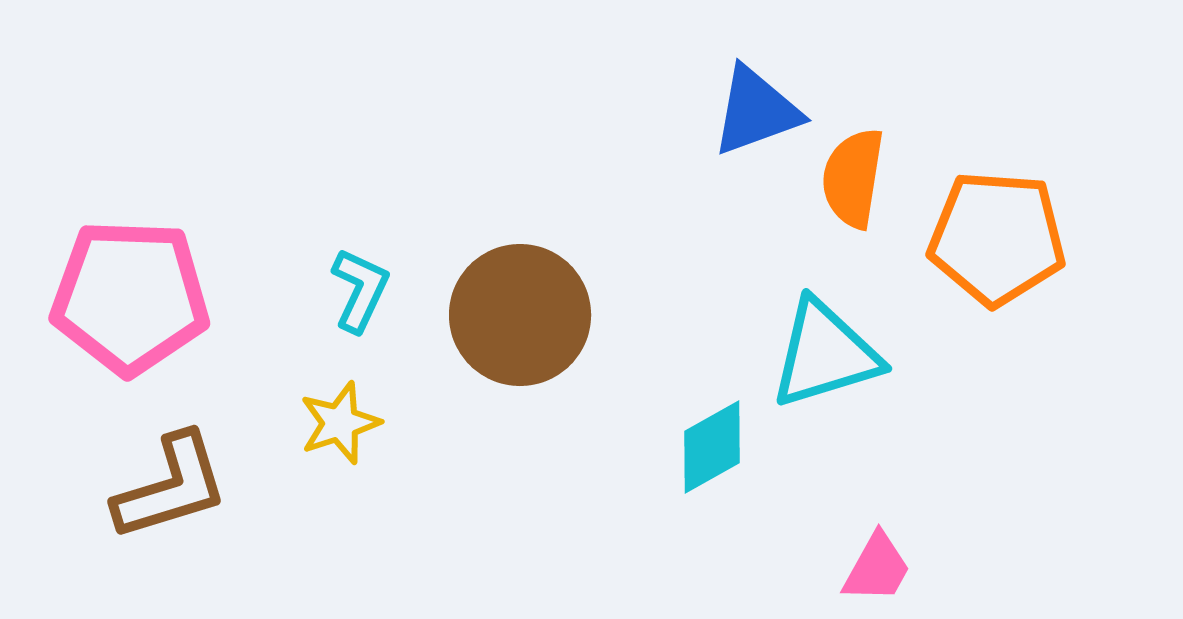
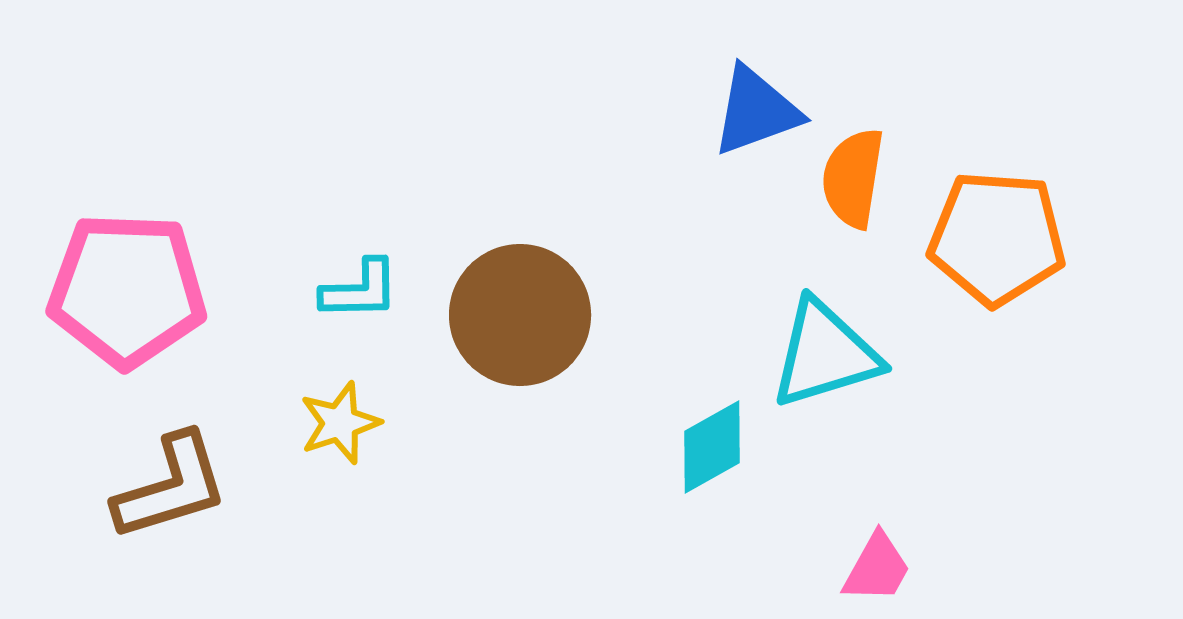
cyan L-shape: rotated 64 degrees clockwise
pink pentagon: moved 3 px left, 7 px up
